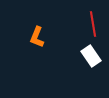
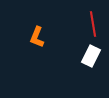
white rectangle: rotated 60 degrees clockwise
